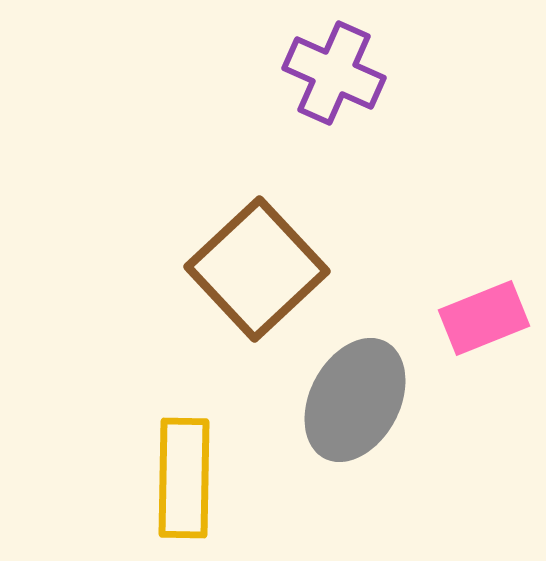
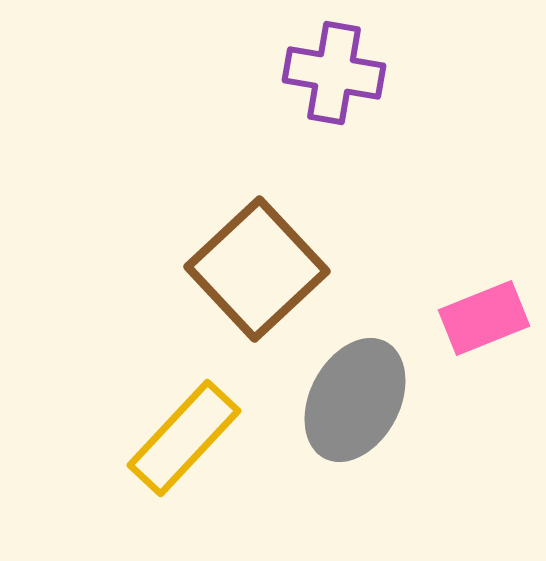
purple cross: rotated 14 degrees counterclockwise
yellow rectangle: moved 40 px up; rotated 42 degrees clockwise
